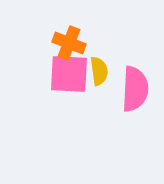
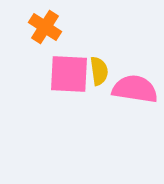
orange cross: moved 24 px left, 16 px up; rotated 12 degrees clockwise
pink semicircle: rotated 84 degrees counterclockwise
